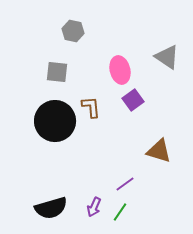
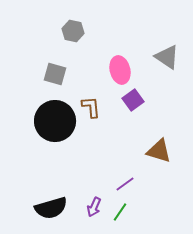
gray square: moved 2 px left, 2 px down; rotated 10 degrees clockwise
